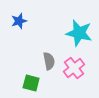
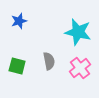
cyan star: moved 1 px left, 1 px up
pink cross: moved 6 px right
green square: moved 14 px left, 17 px up
